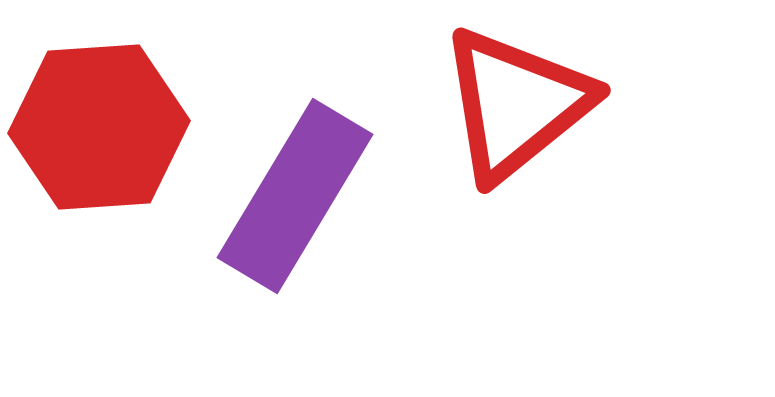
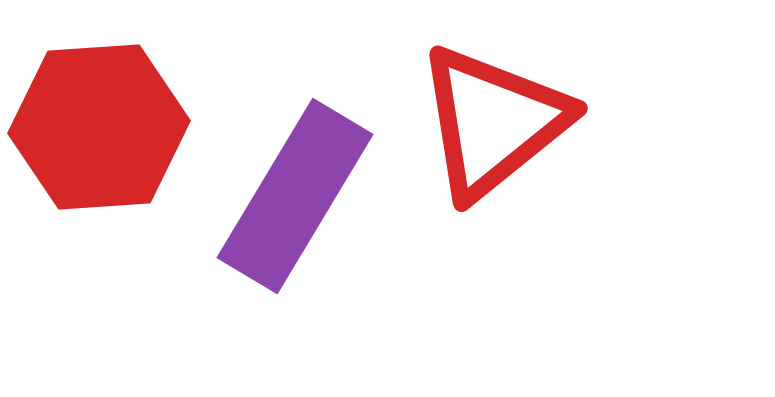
red triangle: moved 23 px left, 18 px down
